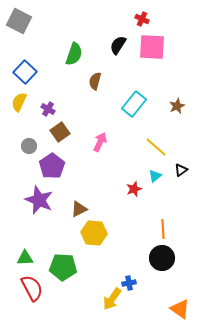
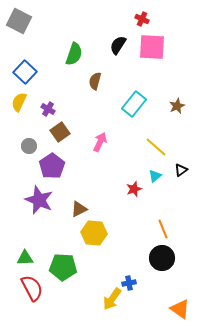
orange line: rotated 18 degrees counterclockwise
